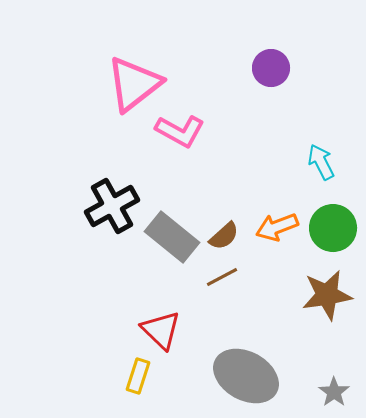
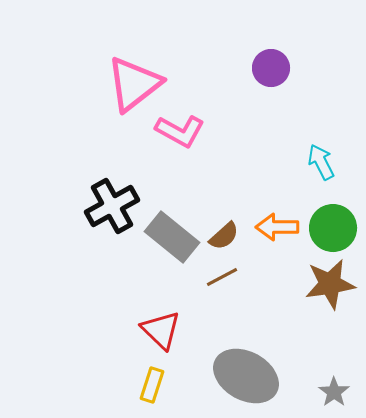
orange arrow: rotated 21 degrees clockwise
brown star: moved 3 px right, 11 px up
yellow rectangle: moved 14 px right, 9 px down
